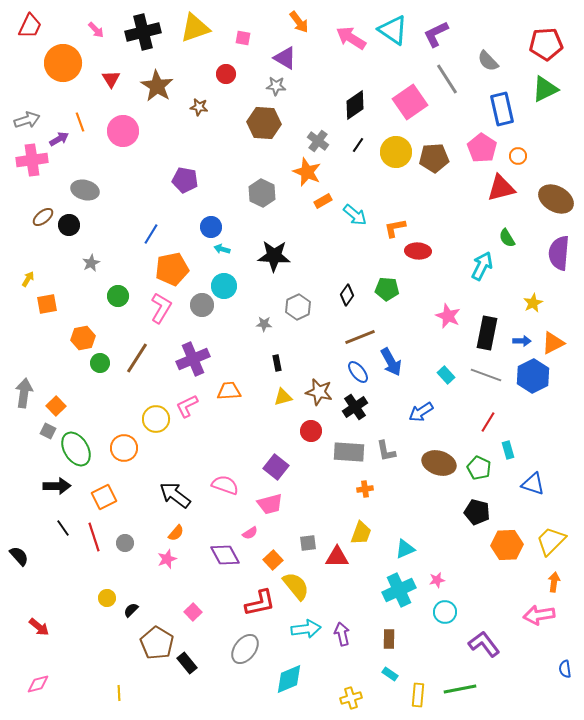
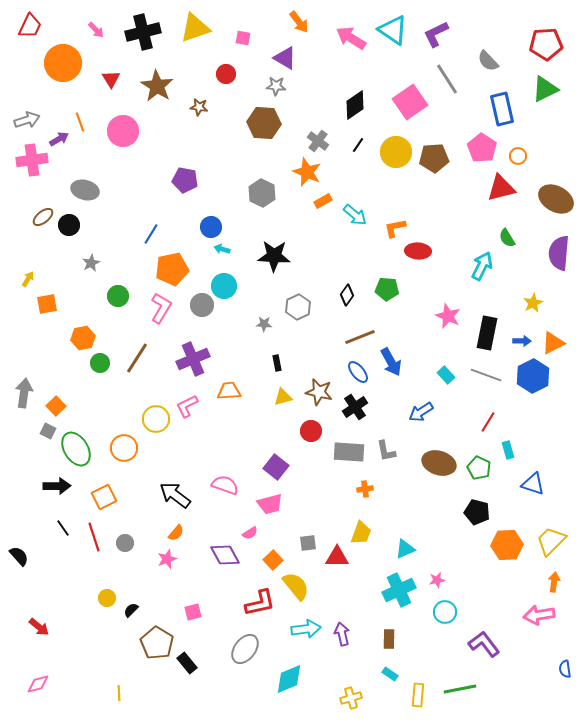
pink square at (193, 612): rotated 30 degrees clockwise
